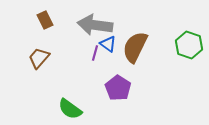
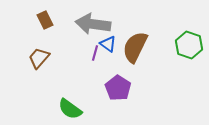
gray arrow: moved 2 px left, 1 px up
